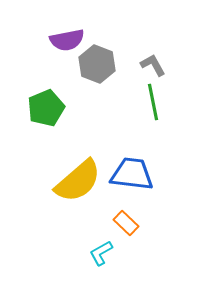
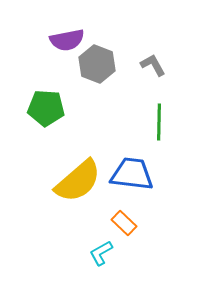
green line: moved 6 px right, 20 px down; rotated 12 degrees clockwise
green pentagon: rotated 27 degrees clockwise
orange rectangle: moved 2 px left
